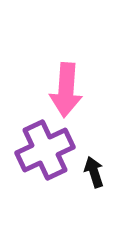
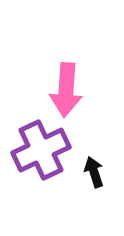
purple cross: moved 4 px left
